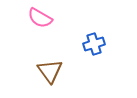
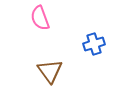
pink semicircle: rotated 40 degrees clockwise
